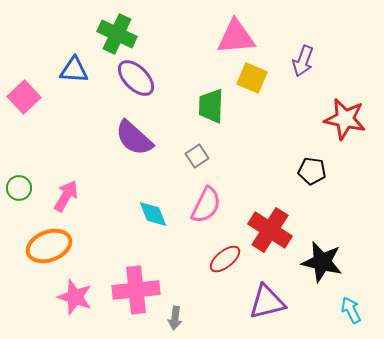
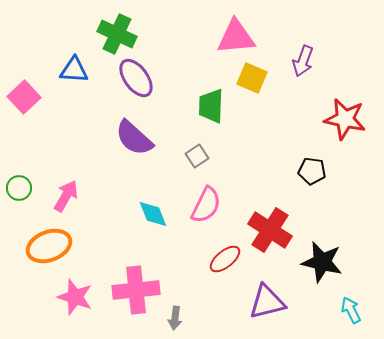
purple ellipse: rotated 9 degrees clockwise
